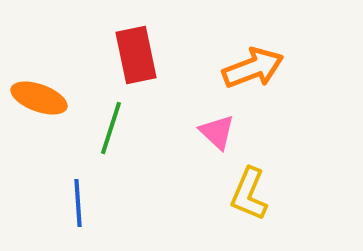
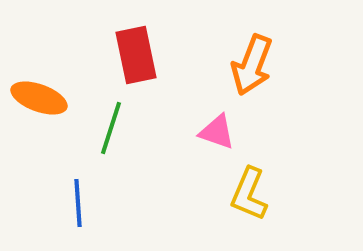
orange arrow: moved 1 px left, 3 px up; rotated 132 degrees clockwise
pink triangle: rotated 24 degrees counterclockwise
